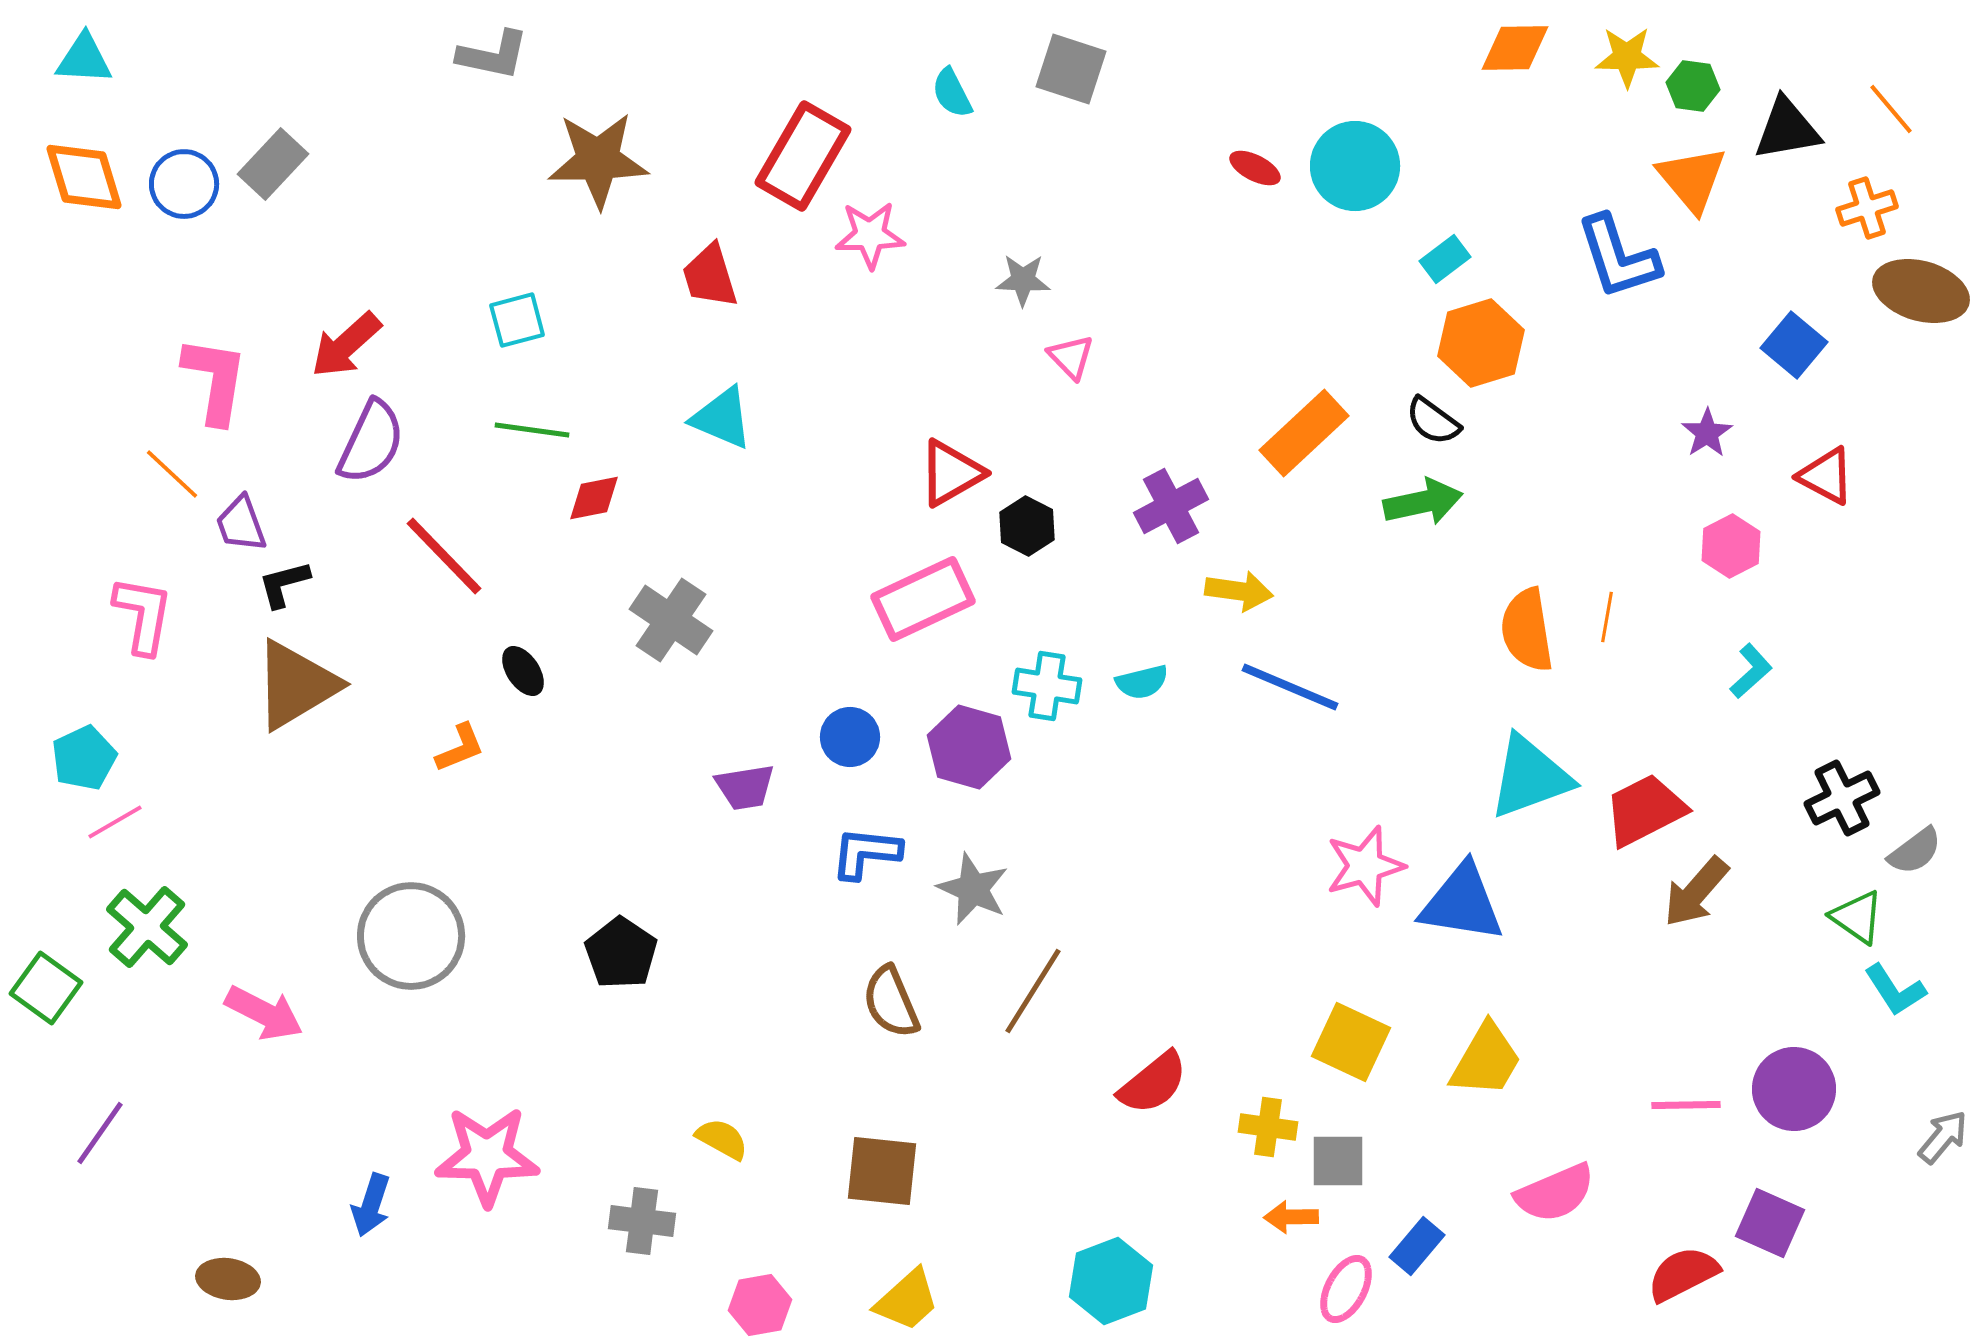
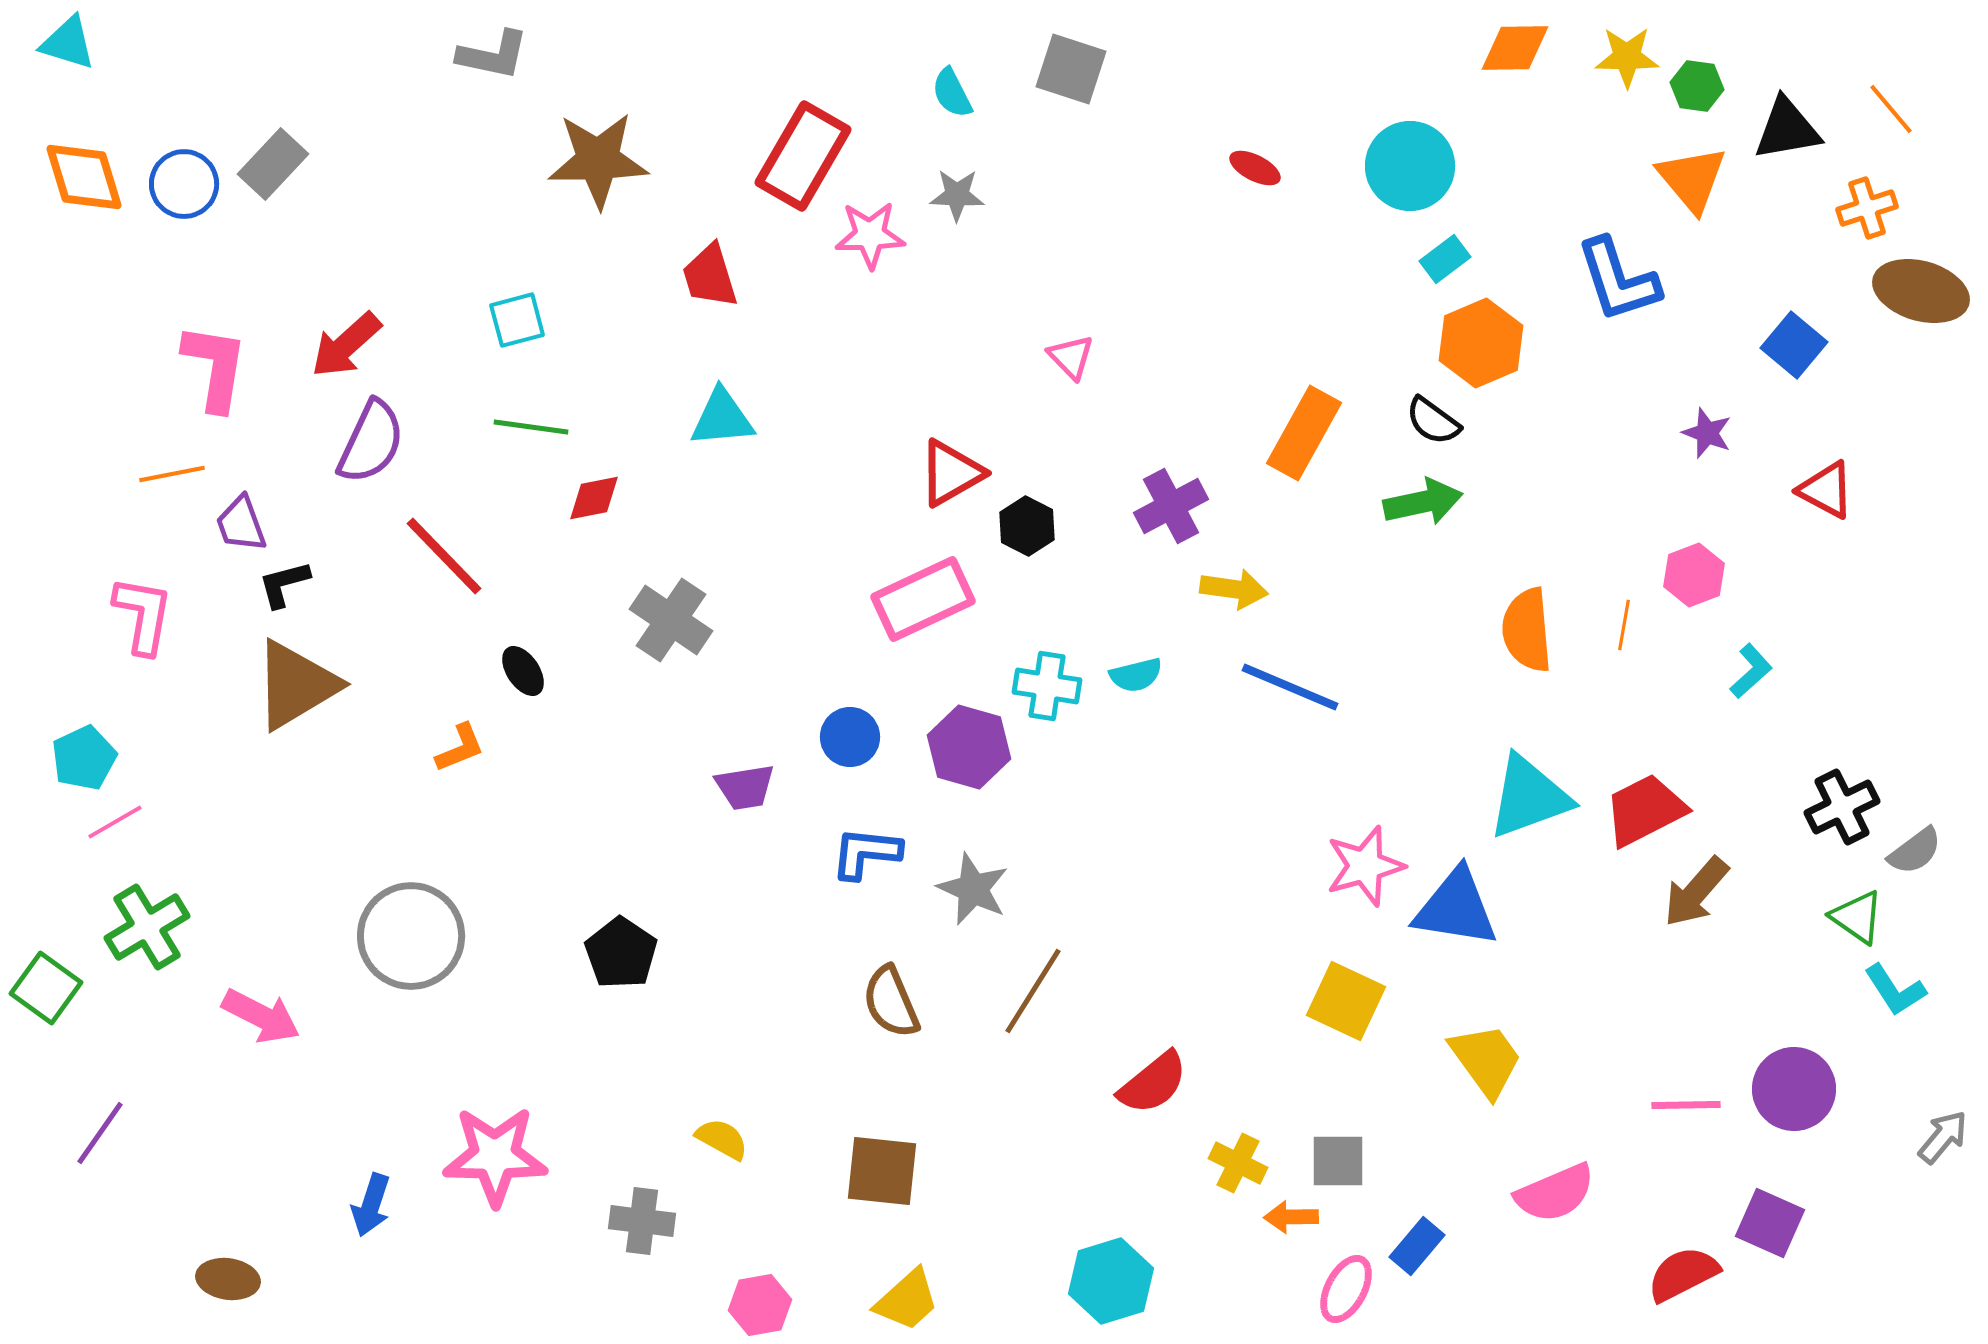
cyan triangle at (84, 59): moved 16 px left, 16 px up; rotated 14 degrees clockwise
green hexagon at (1693, 86): moved 4 px right
cyan circle at (1355, 166): moved 55 px right
blue L-shape at (1618, 257): moved 23 px down
gray star at (1023, 280): moved 66 px left, 85 px up
orange hexagon at (1481, 343): rotated 6 degrees counterclockwise
pink L-shape at (215, 380): moved 13 px up
cyan triangle at (722, 418): rotated 28 degrees counterclockwise
green line at (532, 430): moved 1 px left, 3 px up
orange rectangle at (1304, 433): rotated 18 degrees counterclockwise
purple star at (1707, 433): rotated 18 degrees counterclockwise
orange line at (172, 474): rotated 54 degrees counterclockwise
red triangle at (1826, 476): moved 14 px down
pink hexagon at (1731, 546): moved 37 px left, 29 px down; rotated 6 degrees clockwise
yellow arrow at (1239, 591): moved 5 px left, 2 px up
orange line at (1607, 617): moved 17 px right, 8 px down
orange semicircle at (1527, 630): rotated 4 degrees clockwise
cyan semicircle at (1142, 682): moved 6 px left, 7 px up
cyan triangle at (1530, 777): moved 1 px left, 20 px down
black cross at (1842, 798): moved 9 px down
blue triangle at (1462, 903): moved 6 px left, 5 px down
green cross at (147, 927): rotated 18 degrees clockwise
pink arrow at (264, 1013): moved 3 px left, 3 px down
yellow square at (1351, 1042): moved 5 px left, 41 px up
yellow trapezoid at (1486, 1060): rotated 66 degrees counterclockwise
yellow cross at (1268, 1127): moved 30 px left, 36 px down; rotated 18 degrees clockwise
pink star at (487, 1156): moved 8 px right
cyan hexagon at (1111, 1281): rotated 4 degrees clockwise
